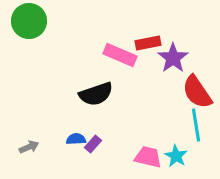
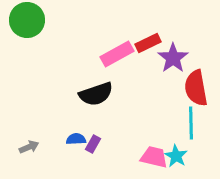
green circle: moved 2 px left, 1 px up
red rectangle: rotated 15 degrees counterclockwise
pink rectangle: moved 3 px left, 1 px up; rotated 52 degrees counterclockwise
red semicircle: moved 1 px left, 4 px up; rotated 24 degrees clockwise
cyan line: moved 5 px left, 2 px up; rotated 8 degrees clockwise
purple rectangle: rotated 12 degrees counterclockwise
pink trapezoid: moved 6 px right
